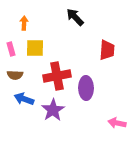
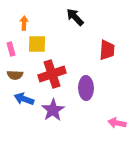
yellow square: moved 2 px right, 4 px up
red cross: moved 5 px left, 2 px up; rotated 8 degrees counterclockwise
